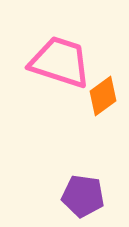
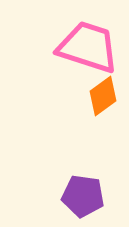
pink trapezoid: moved 28 px right, 15 px up
